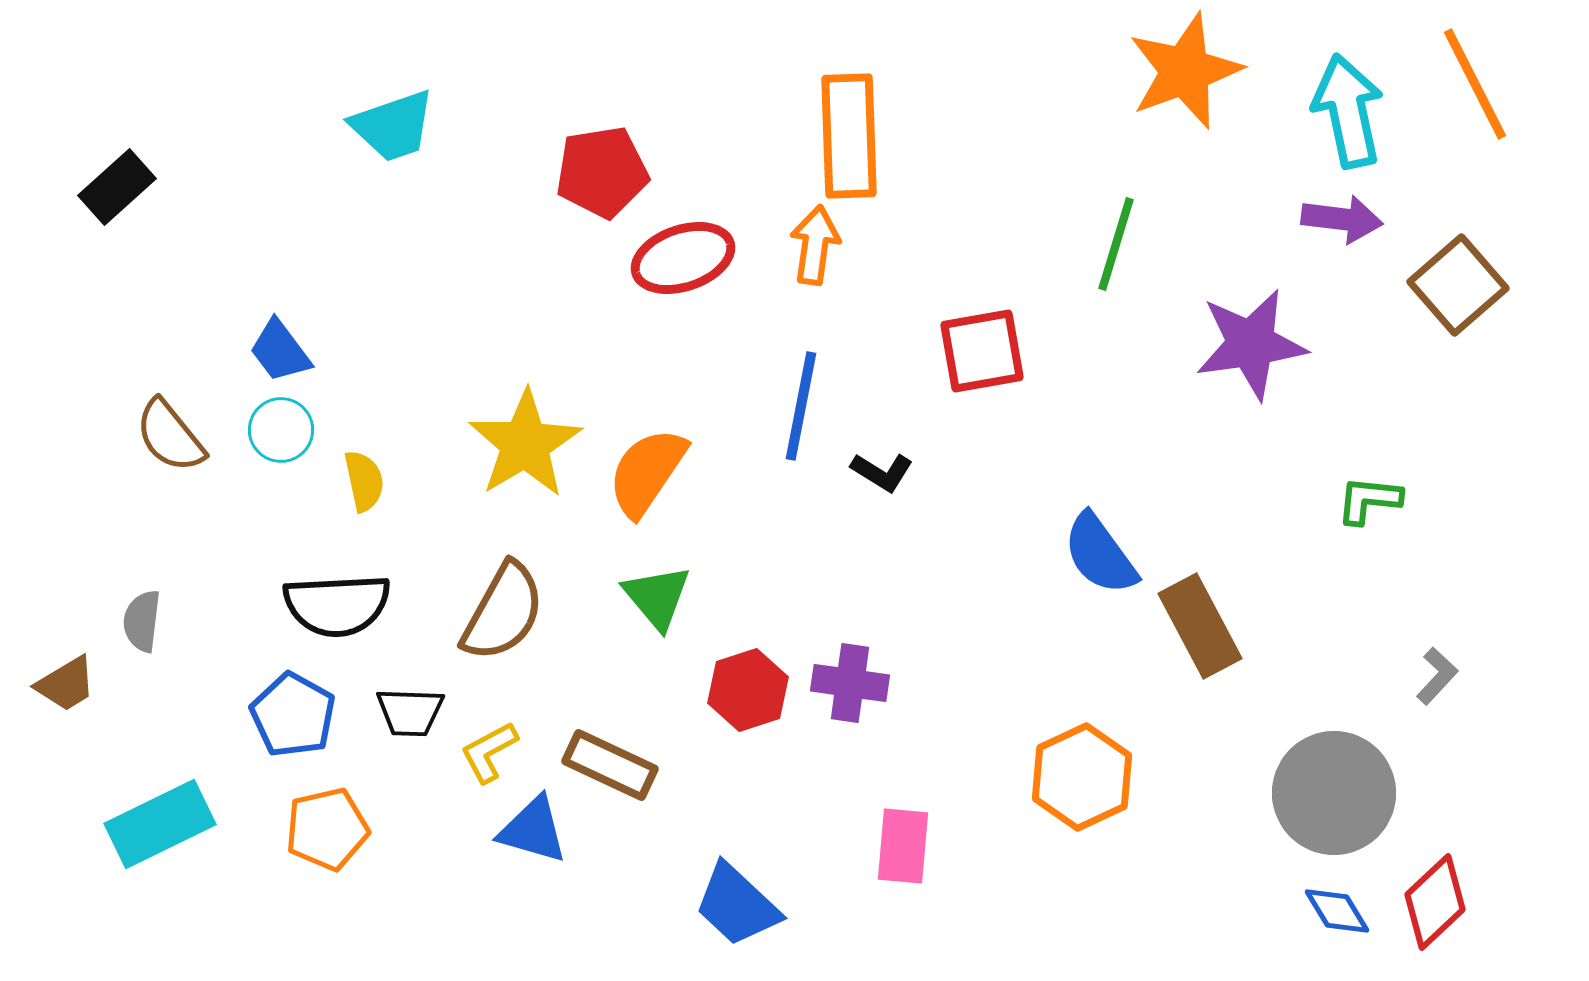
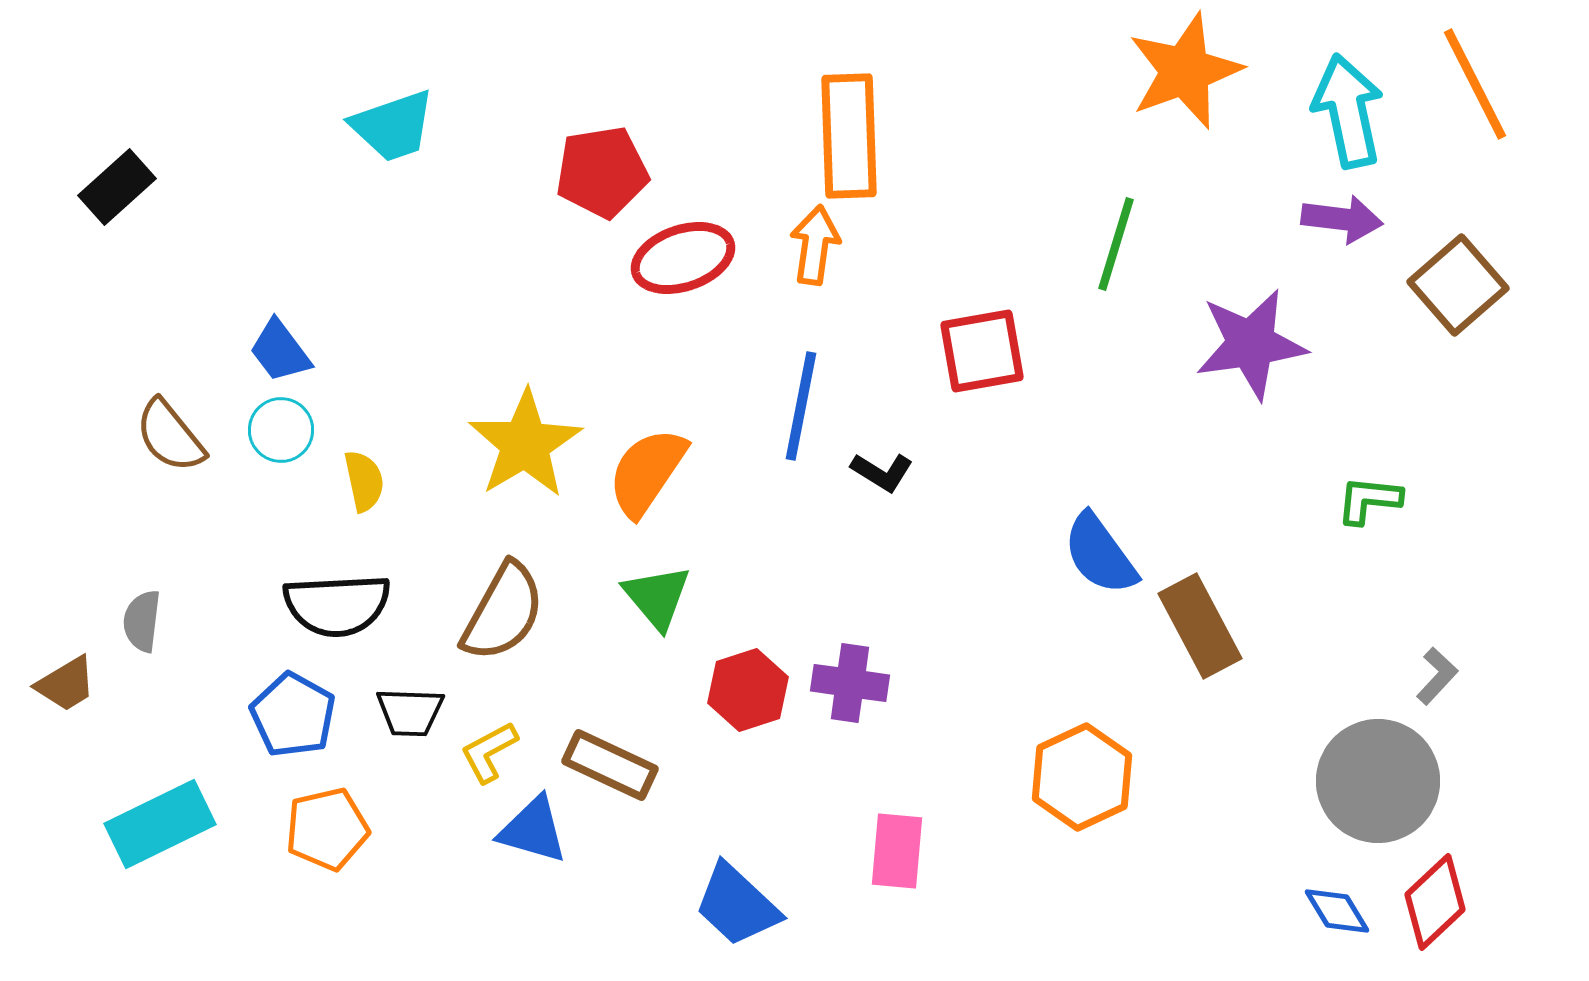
gray circle at (1334, 793): moved 44 px right, 12 px up
pink rectangle at (903, 846): moved 6 px left, 5 px down
